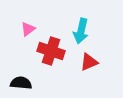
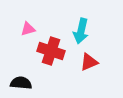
pink triangle: rotated 21 degrees clockwise
